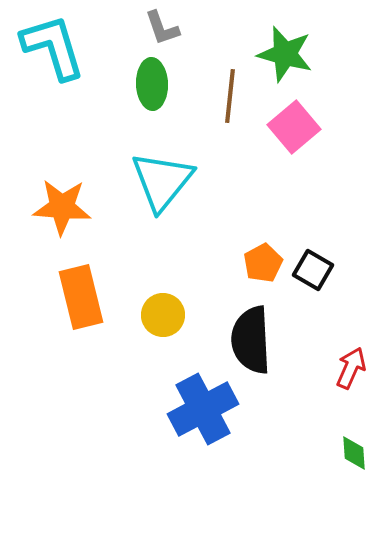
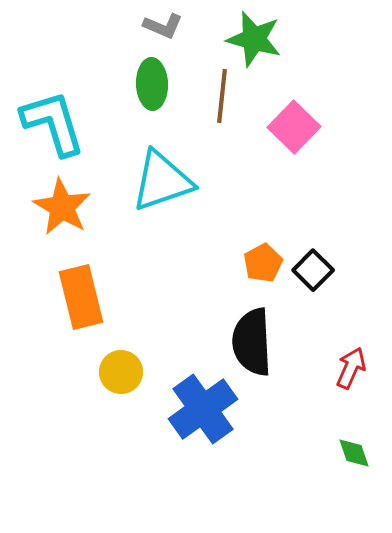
gray L-shape: moved 1 px right, 2 px up; rotated 48 degrees counterclockwise
cyan L-shape: moved 76 px down
green star: moved 31 px left, 15 px up
brown line: moved 8 px left
pink square: rotated 6 degrees counterclockwise
cyan triangle: rotated 32 degrees clockwise
orange star: rotated 26 degrees clockwise
black square: rotated 15 degrees clockwise
yellow circle: moved 42 px left, 57 px down
black semicircle: moved 1 px right, 2 px down
blue cross: rotated 8 degrees counterclockwise
green diamond: rotated 15 degrees counterclockwise
